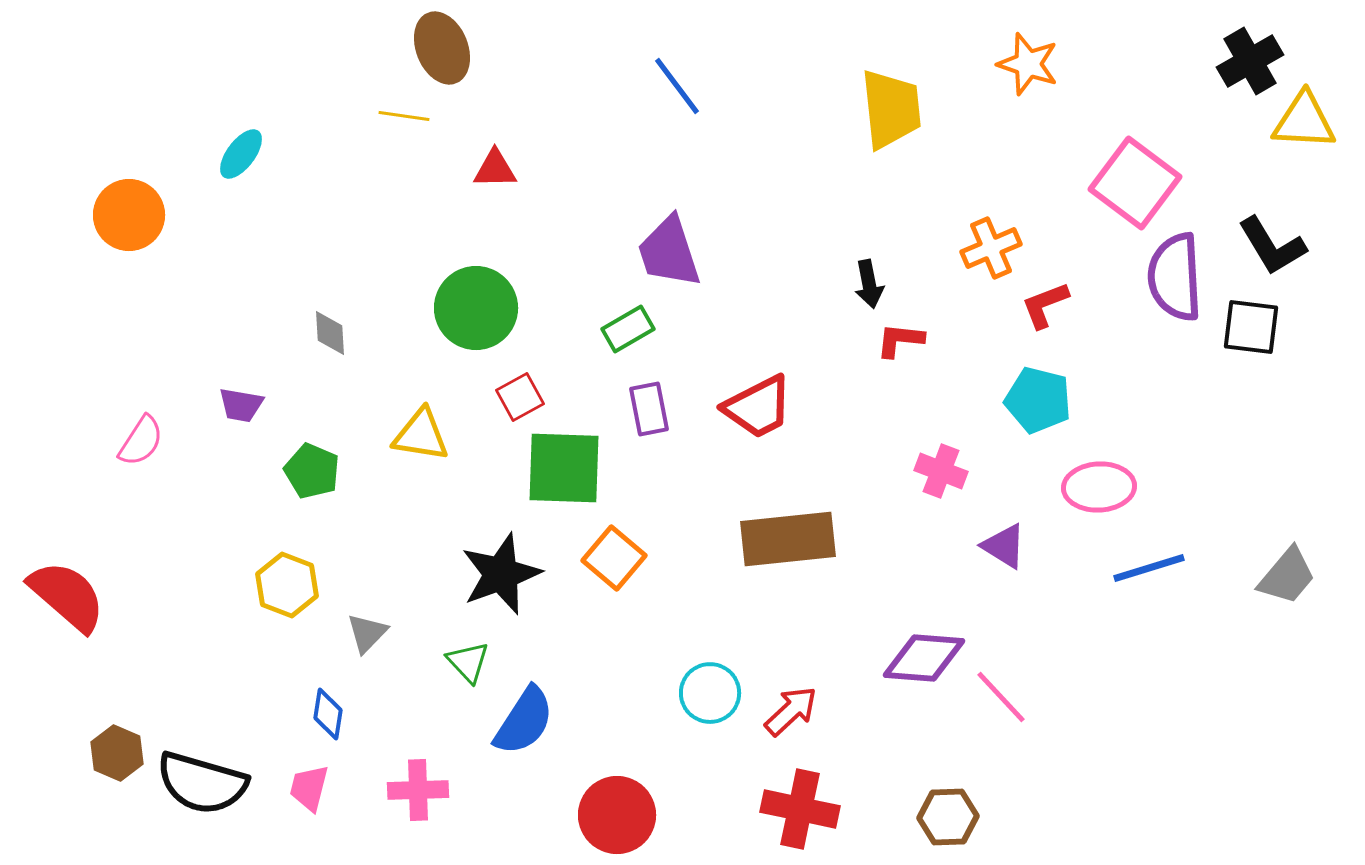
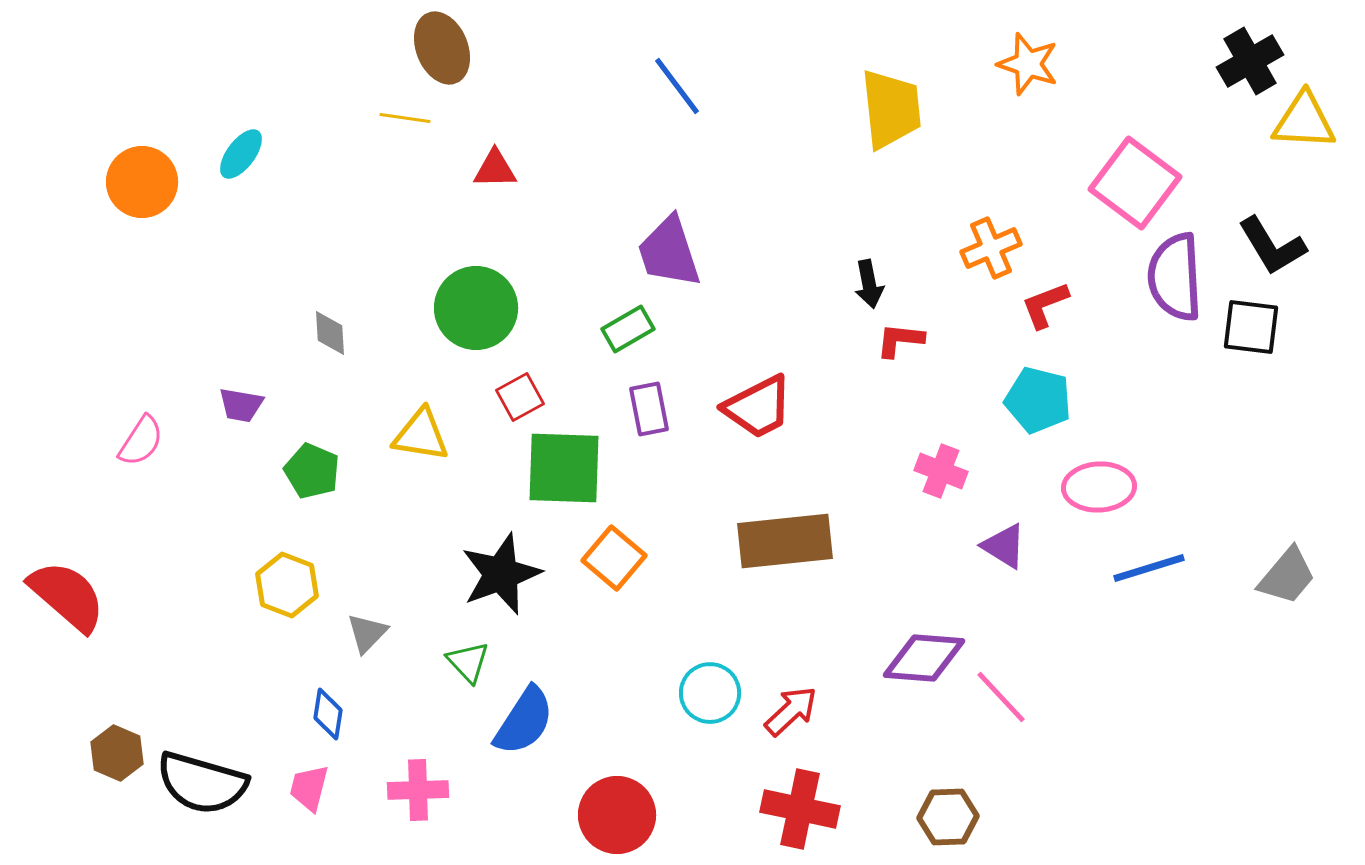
yellow line at (404, 116): moved 1 px right, 2 px down
orange circle at (129, 215): moved 13 px right, 33 px up
brown rectangle at (788, 539): moved 3 px left, 2 px down
